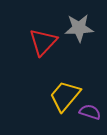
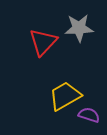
yellow trapezoid: rotated 20 degrees clockwise
purple semicircle: moved 1 px left, 3 px down
